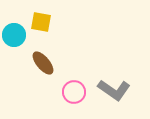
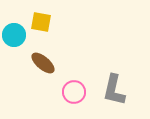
brown ellipse: rotated 10 degrees counterclockwise
gray L-shape: rotated 68 degrees clockwise
